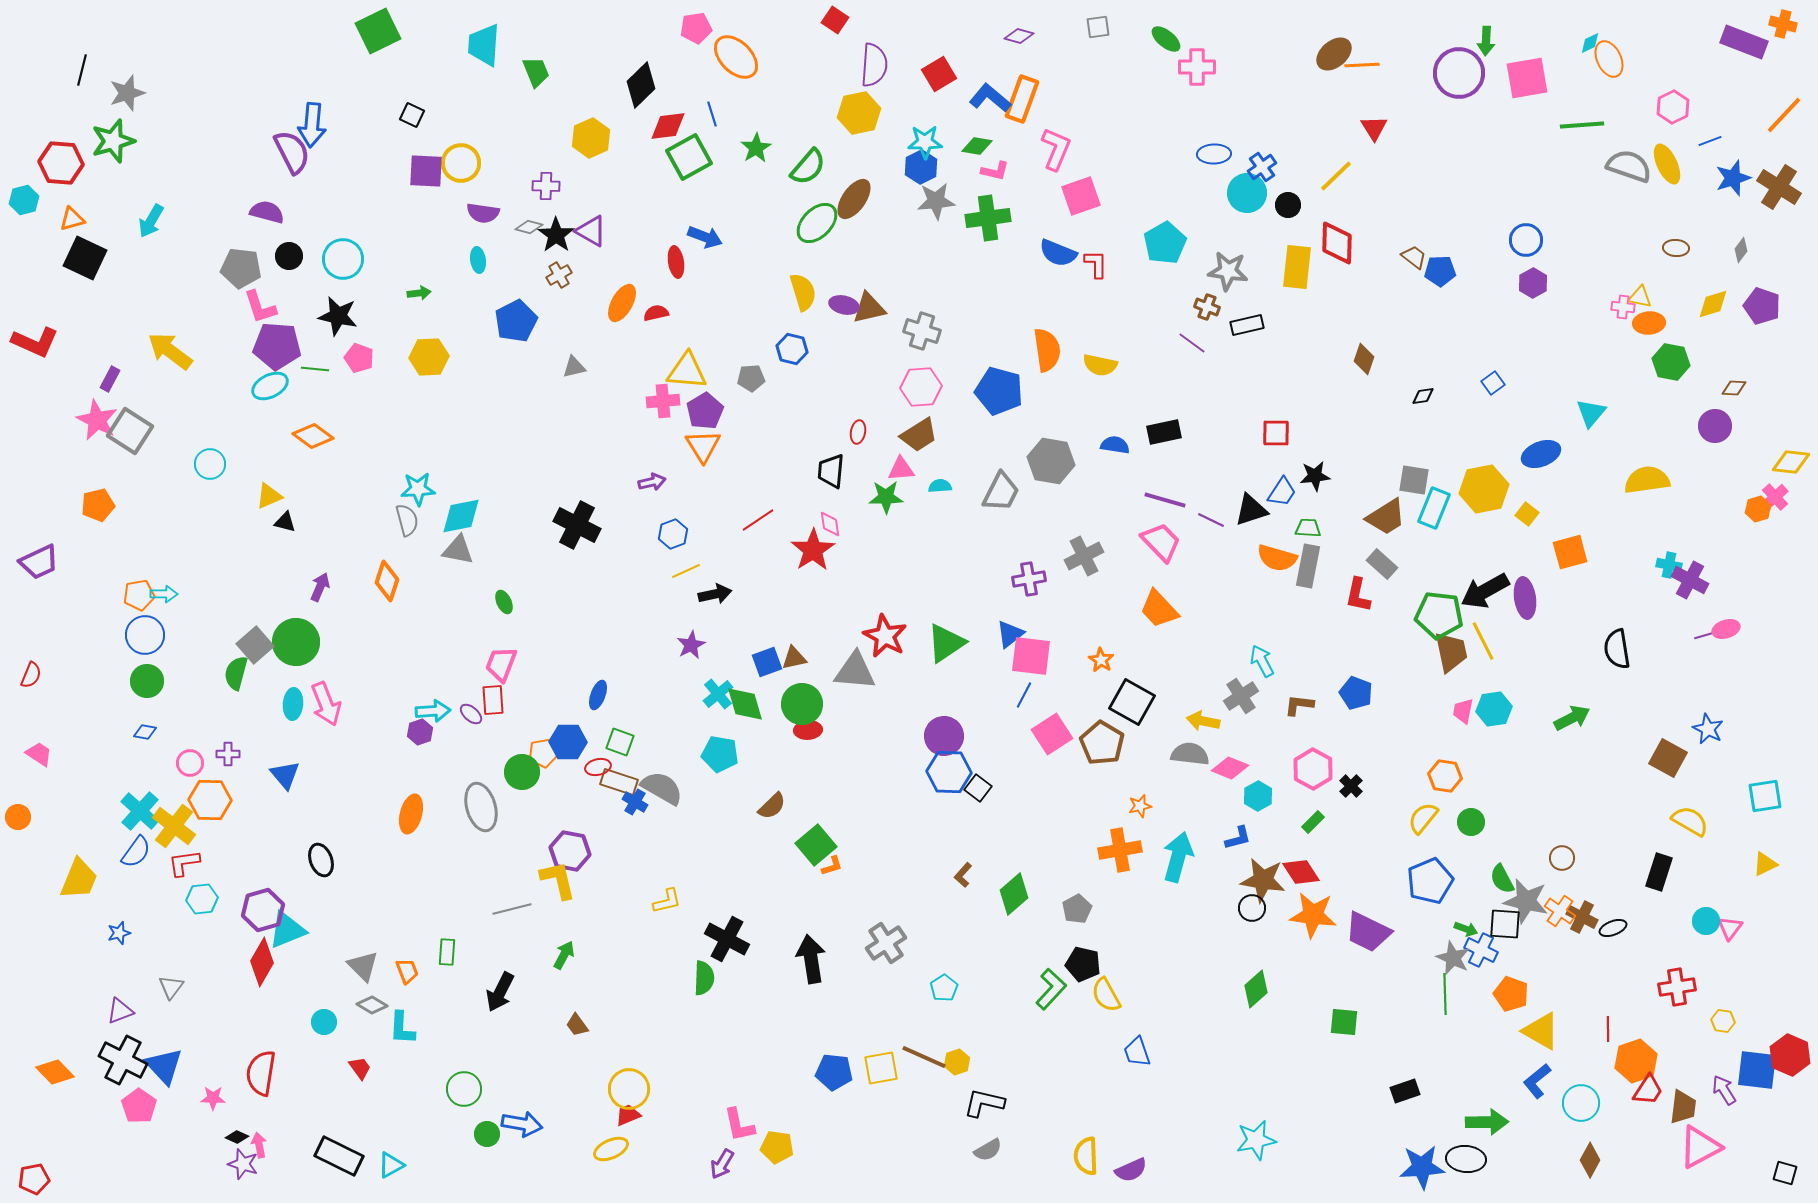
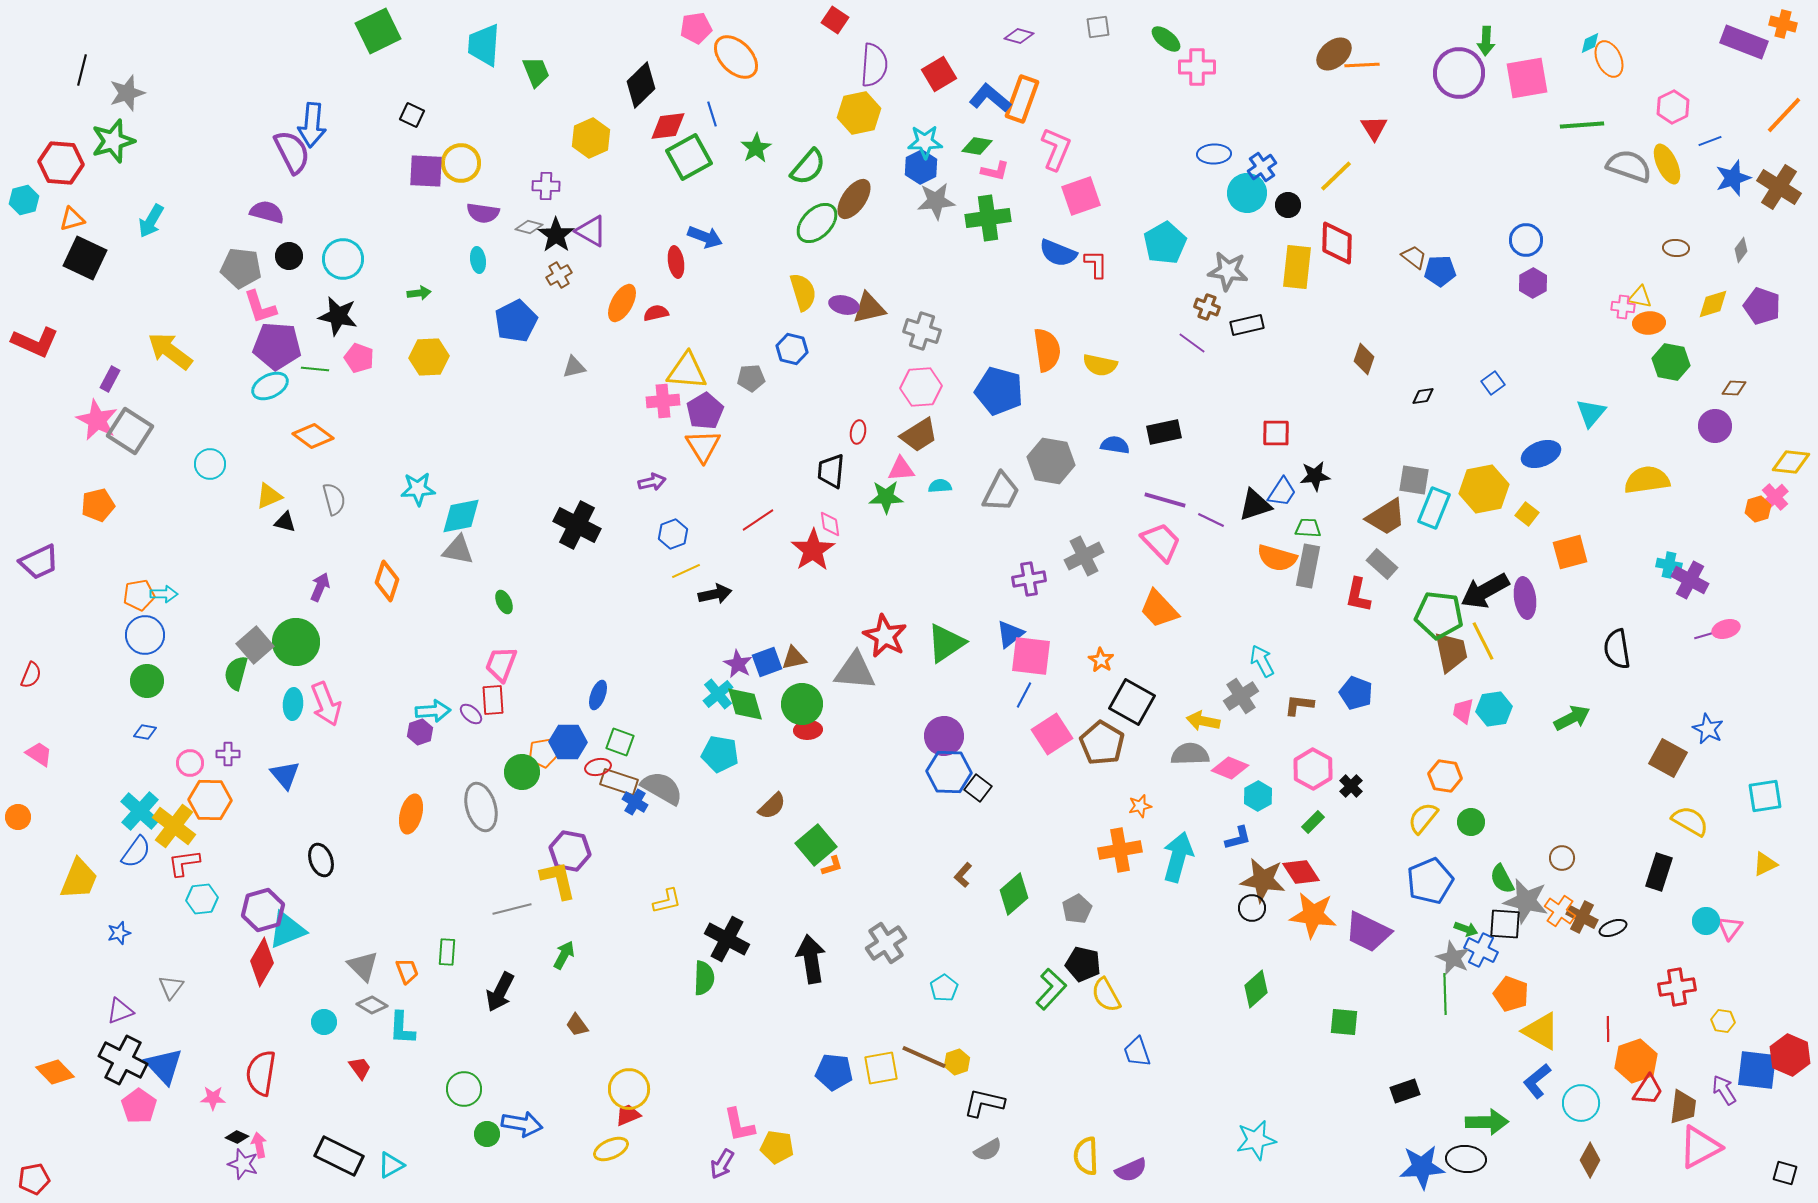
black triangle at (1251, 510): moved 4 px right, 5 px up
gray semicircle at (407, 520): moved 73 px left, 21 px up
purple star at (691, 645): moved 47 px right, 19 px down; rotated 16 degrees counterclockwise
gray semicircle at (1190, 754): rotated 9 degrees counterclockwise
